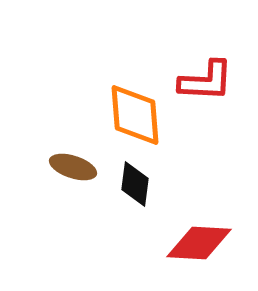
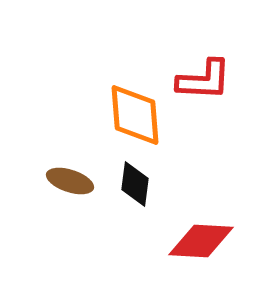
red L-shape: moved 2 px left, 1 px up
brown ellipse: moved 3 px left, 14 px down
red diamond: moved 2 px right, 2 px up
